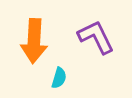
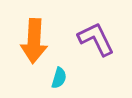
purple L-shape: moved 2 px down
